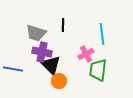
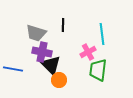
pink cross: moved 2 px right, 2 px up
orange circle: moved 1 px up
